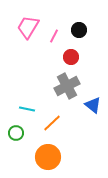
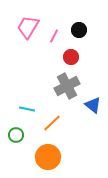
green circle: moved 2 px down
